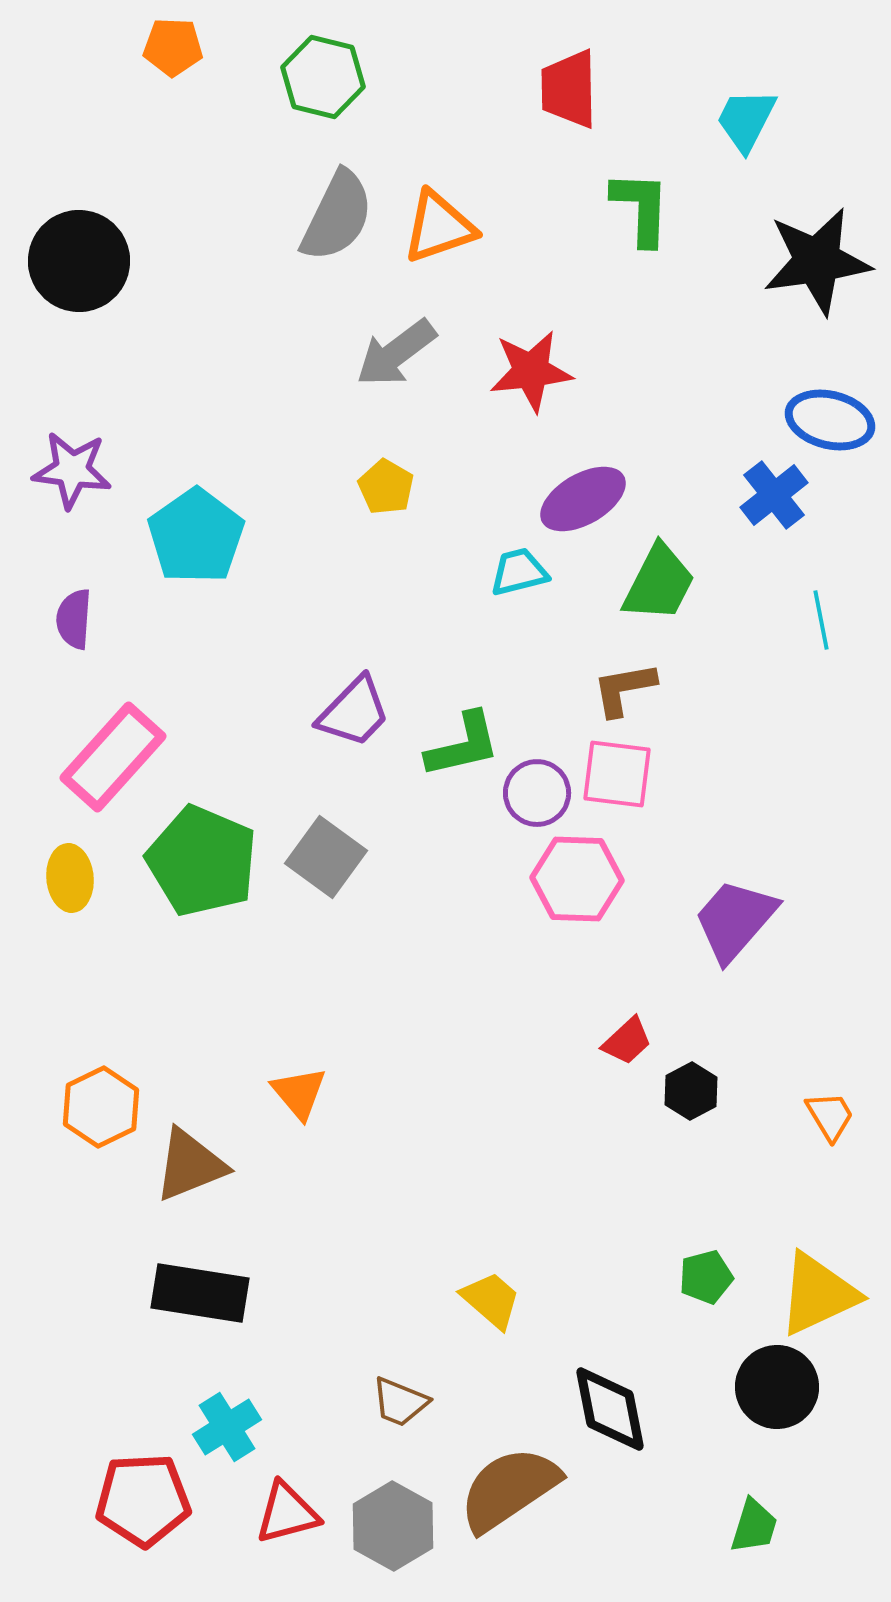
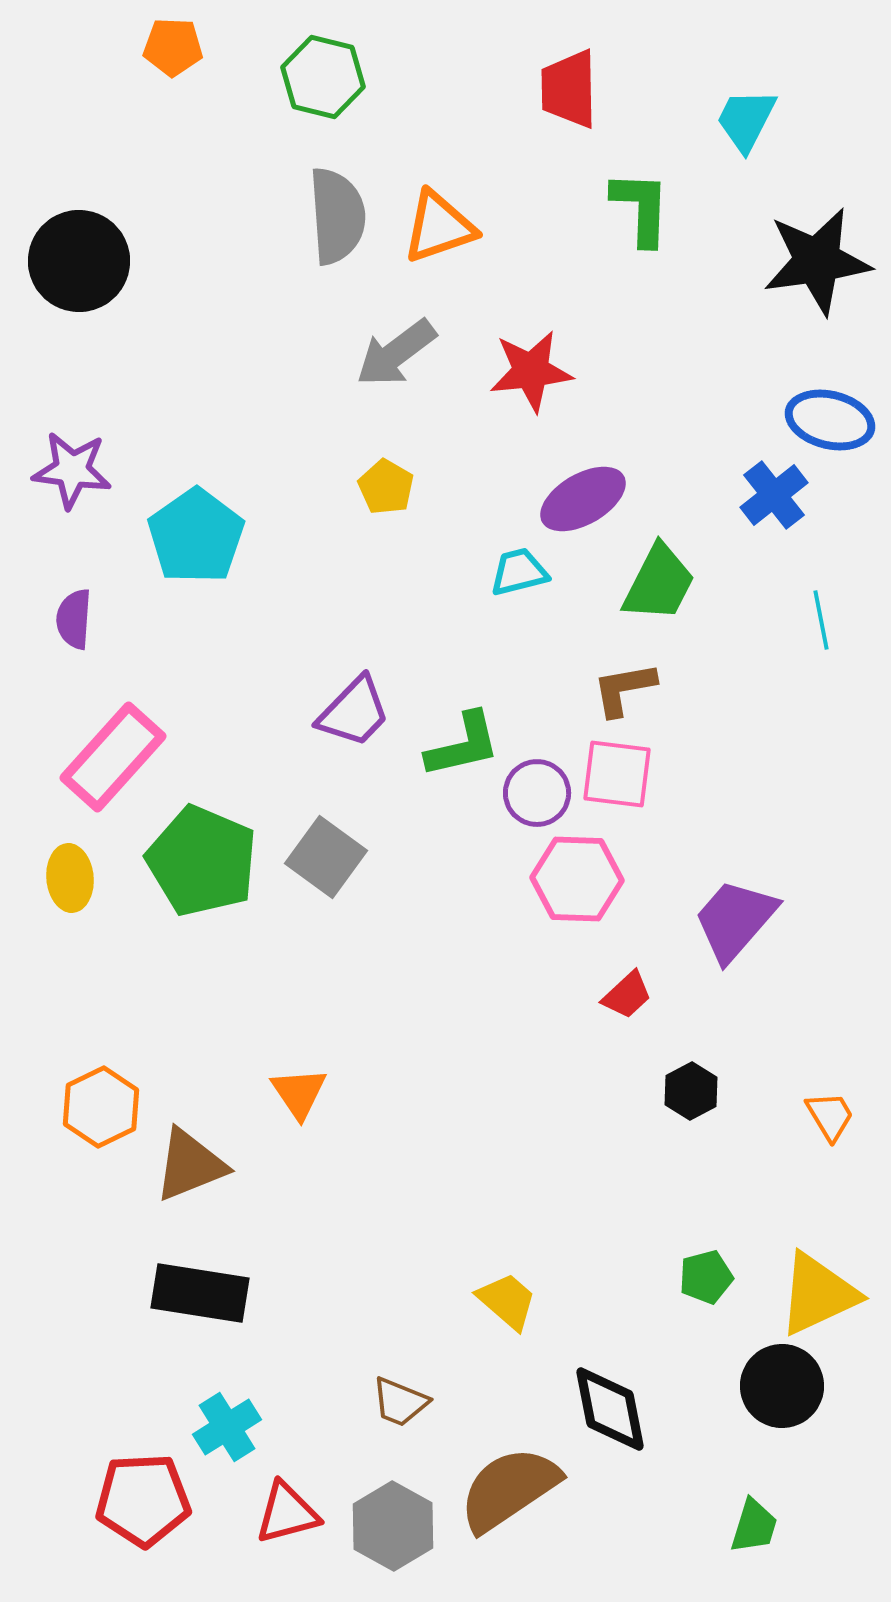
gray semicircle at (337, 216): rotated 30 degrees counterclockwise
red trapezoid at (627, 1041): moved 46 px up
orange triangle at (299, 1093): rotated 6 degrees clockwise
yellow trapezoid at (491, 1300): moved 16 px right, 1 px down
black circle at (777, 1387): moved 5 px right, 1 px up
